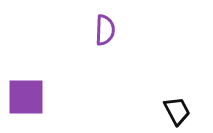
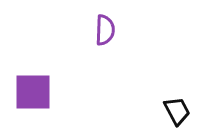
purple square: moved 7 px right, 5 px up
